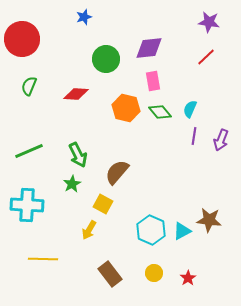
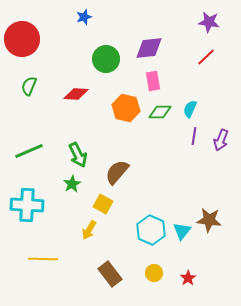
green diamond: rotated 50 degrees counterclockwise
cyan triangle: rotated 24 degrees counterclockwise
